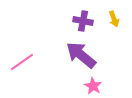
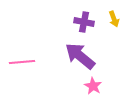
purple cross: moved 1 px right, 1 px down
purple arrow: moved 1 px left, 1 px down
pink line: rotated 30 degrees clockwise
